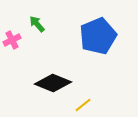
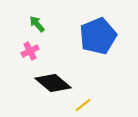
pink cross: moved 18 px right, 11 px down
black diamond: rotated 18 degrees clockwise
